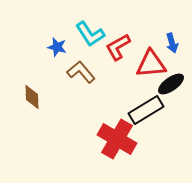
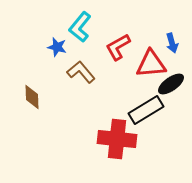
cyan L-shape: moved 10 px left, 7 px up; rotated 72 degrees clockwise
red cross: rotated 24 degrees counterclockwise
